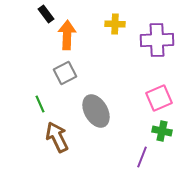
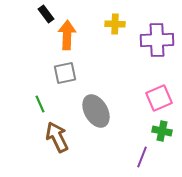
gray square: rotated 15 degrees clockwise
